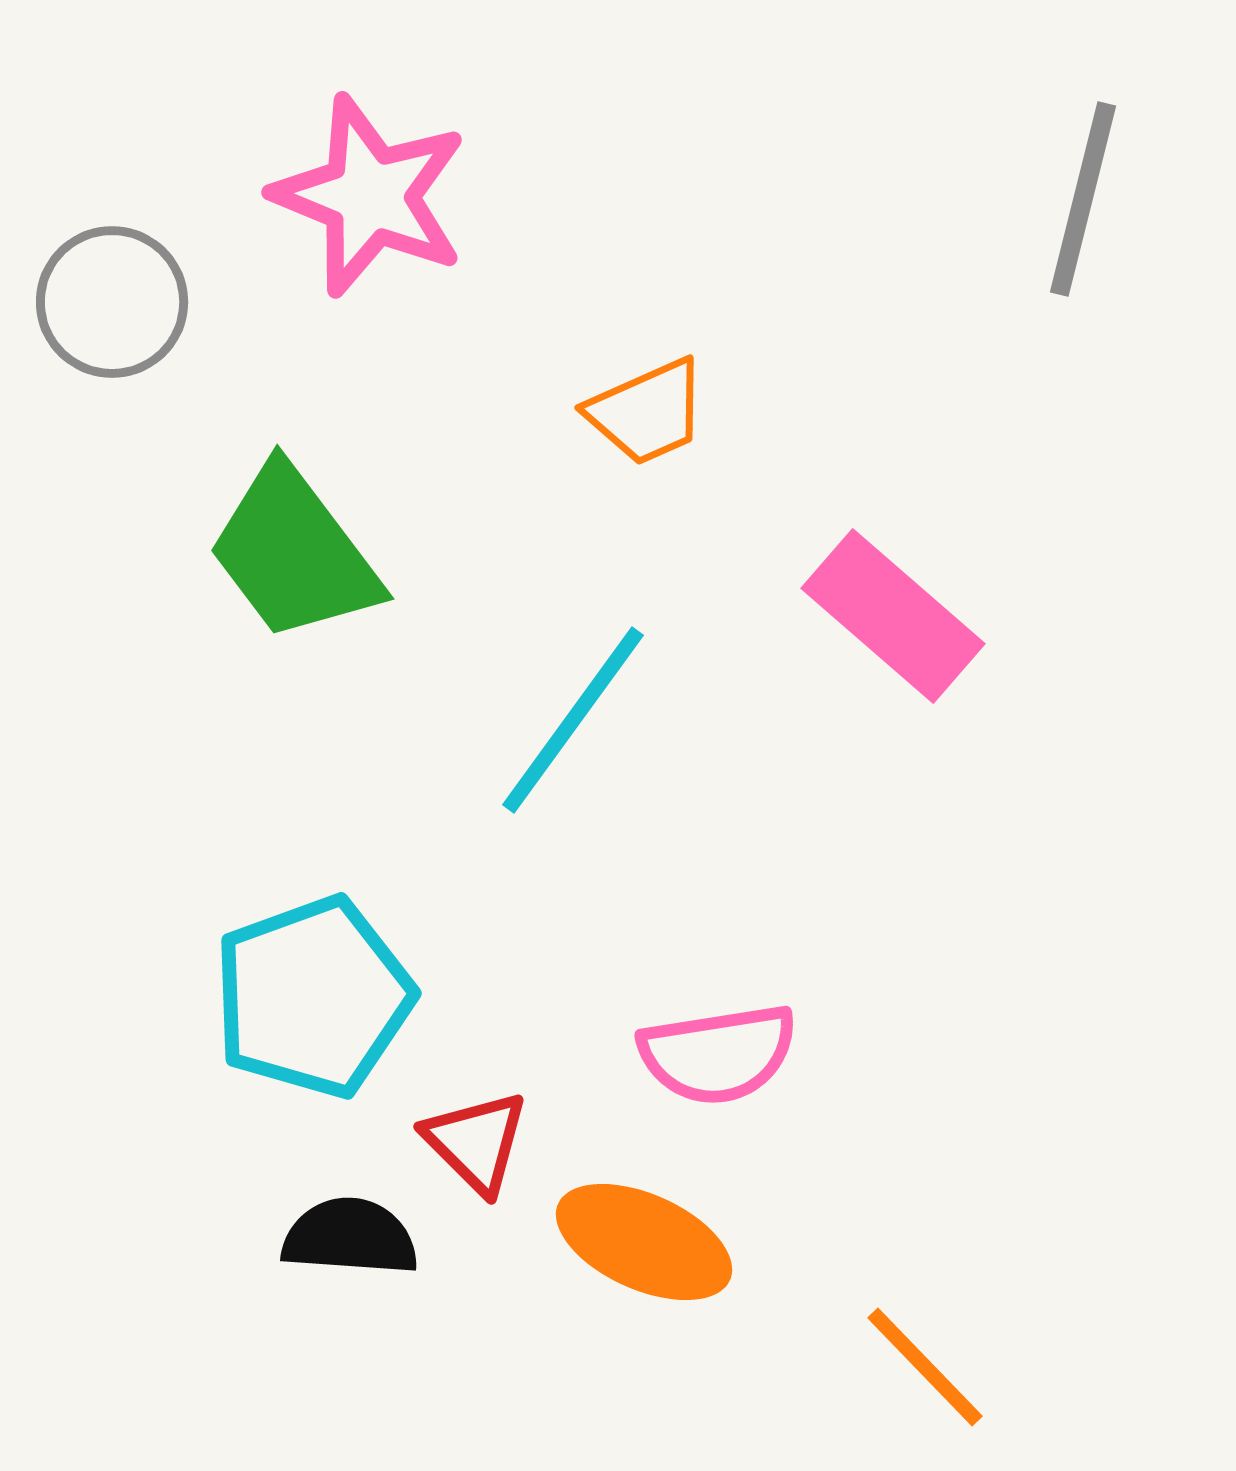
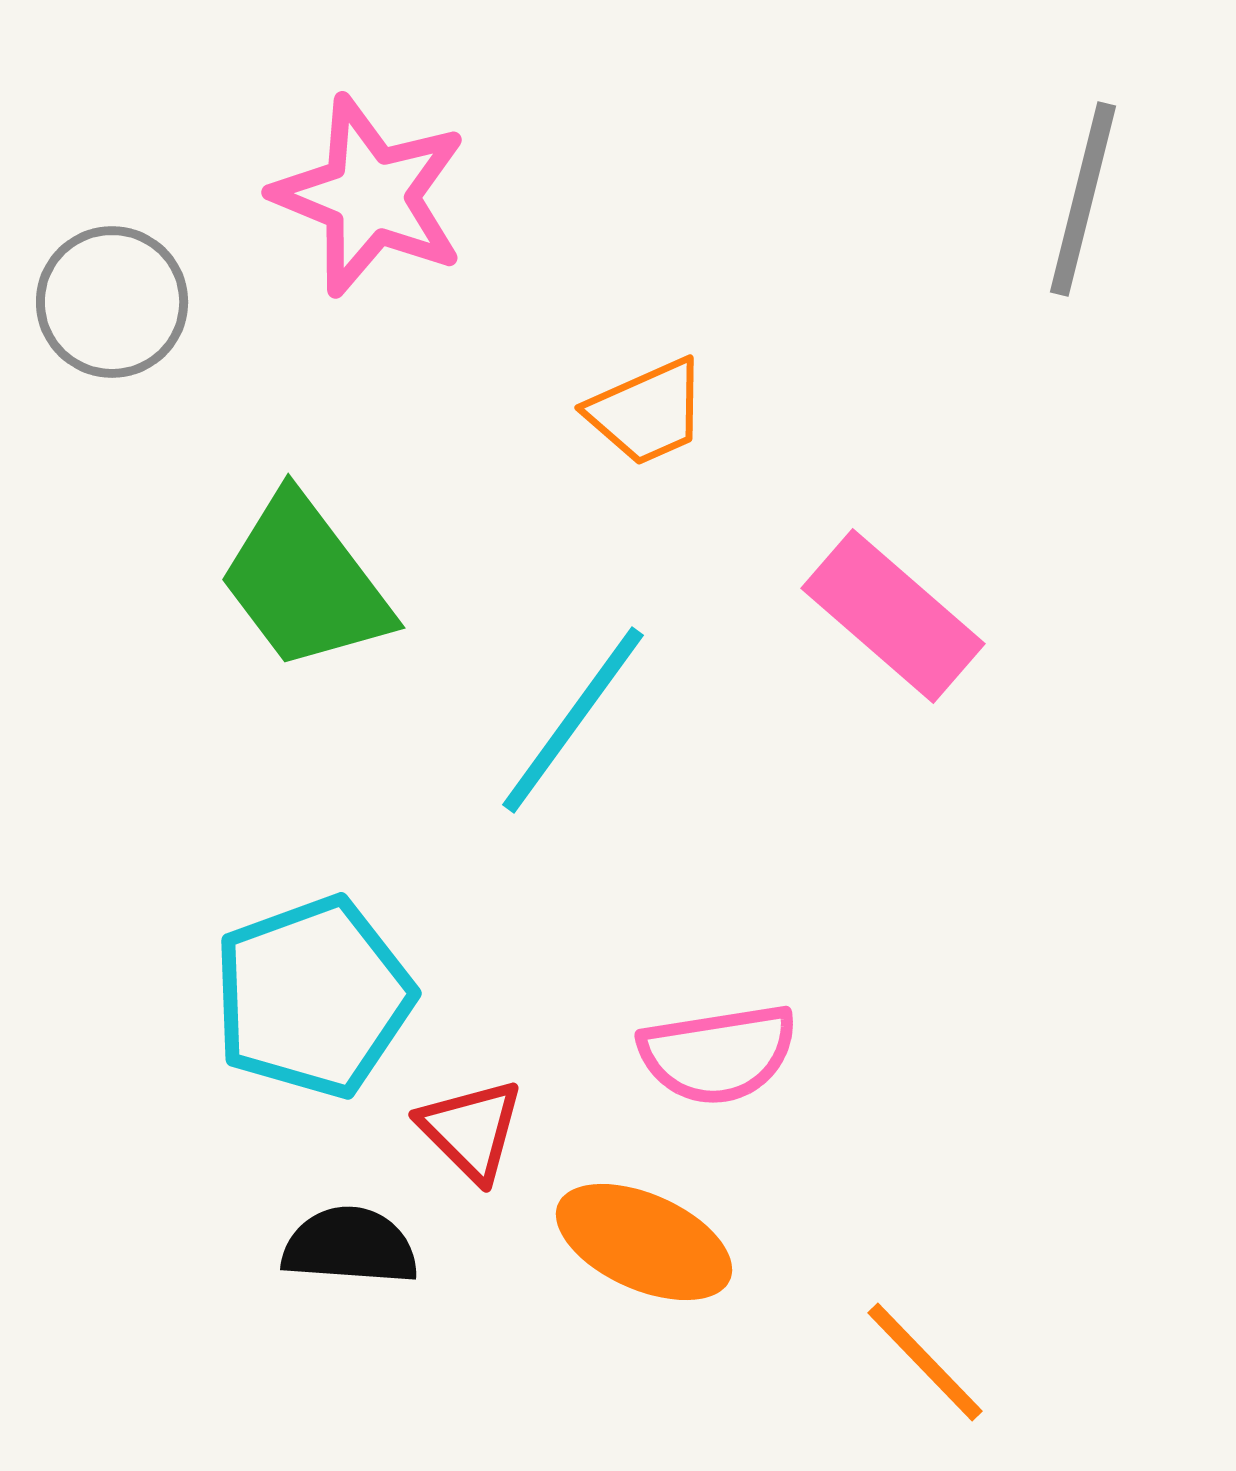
green trapezoid: moved 11 px right, 29 px down
red triangle: moved 5 px left, 12 px up
black semicircle: moved 9 px down
orange line: moved 5 px up
